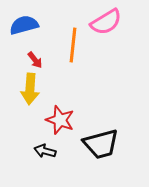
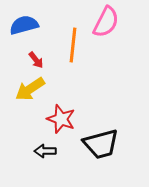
pink semicircle: rotated 32 degrees counterclockwise
red arrow: moved 1 px right
yellow arrow: rotated 52 degrees clockwise
red star: moved 1 px right, 1 px up
black arrow: rotated 15 degrees counterclockwise
